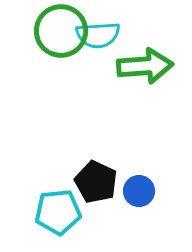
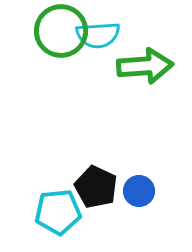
black pentagon: moved 5 px down
